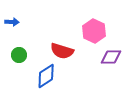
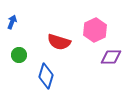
blue arrow: rotated 72 degrees counterclockwise
pink hexagon: moved 1 px right, 1 px up; rotated 10 degrees clockwise
red semicircle: moved 3 px left, 9 px up
blue diamond: rotated 40 degrees counterclockwise
